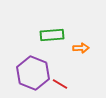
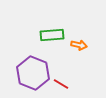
orange arrow: moved 2 px left, 3 px up; rotated 14 degrees clockwise
red line: moved 1 px right
